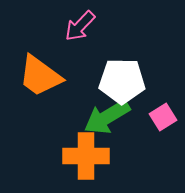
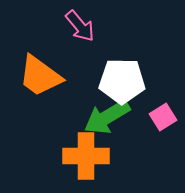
pink arrow: rotated 84 degrees counterclockwise
